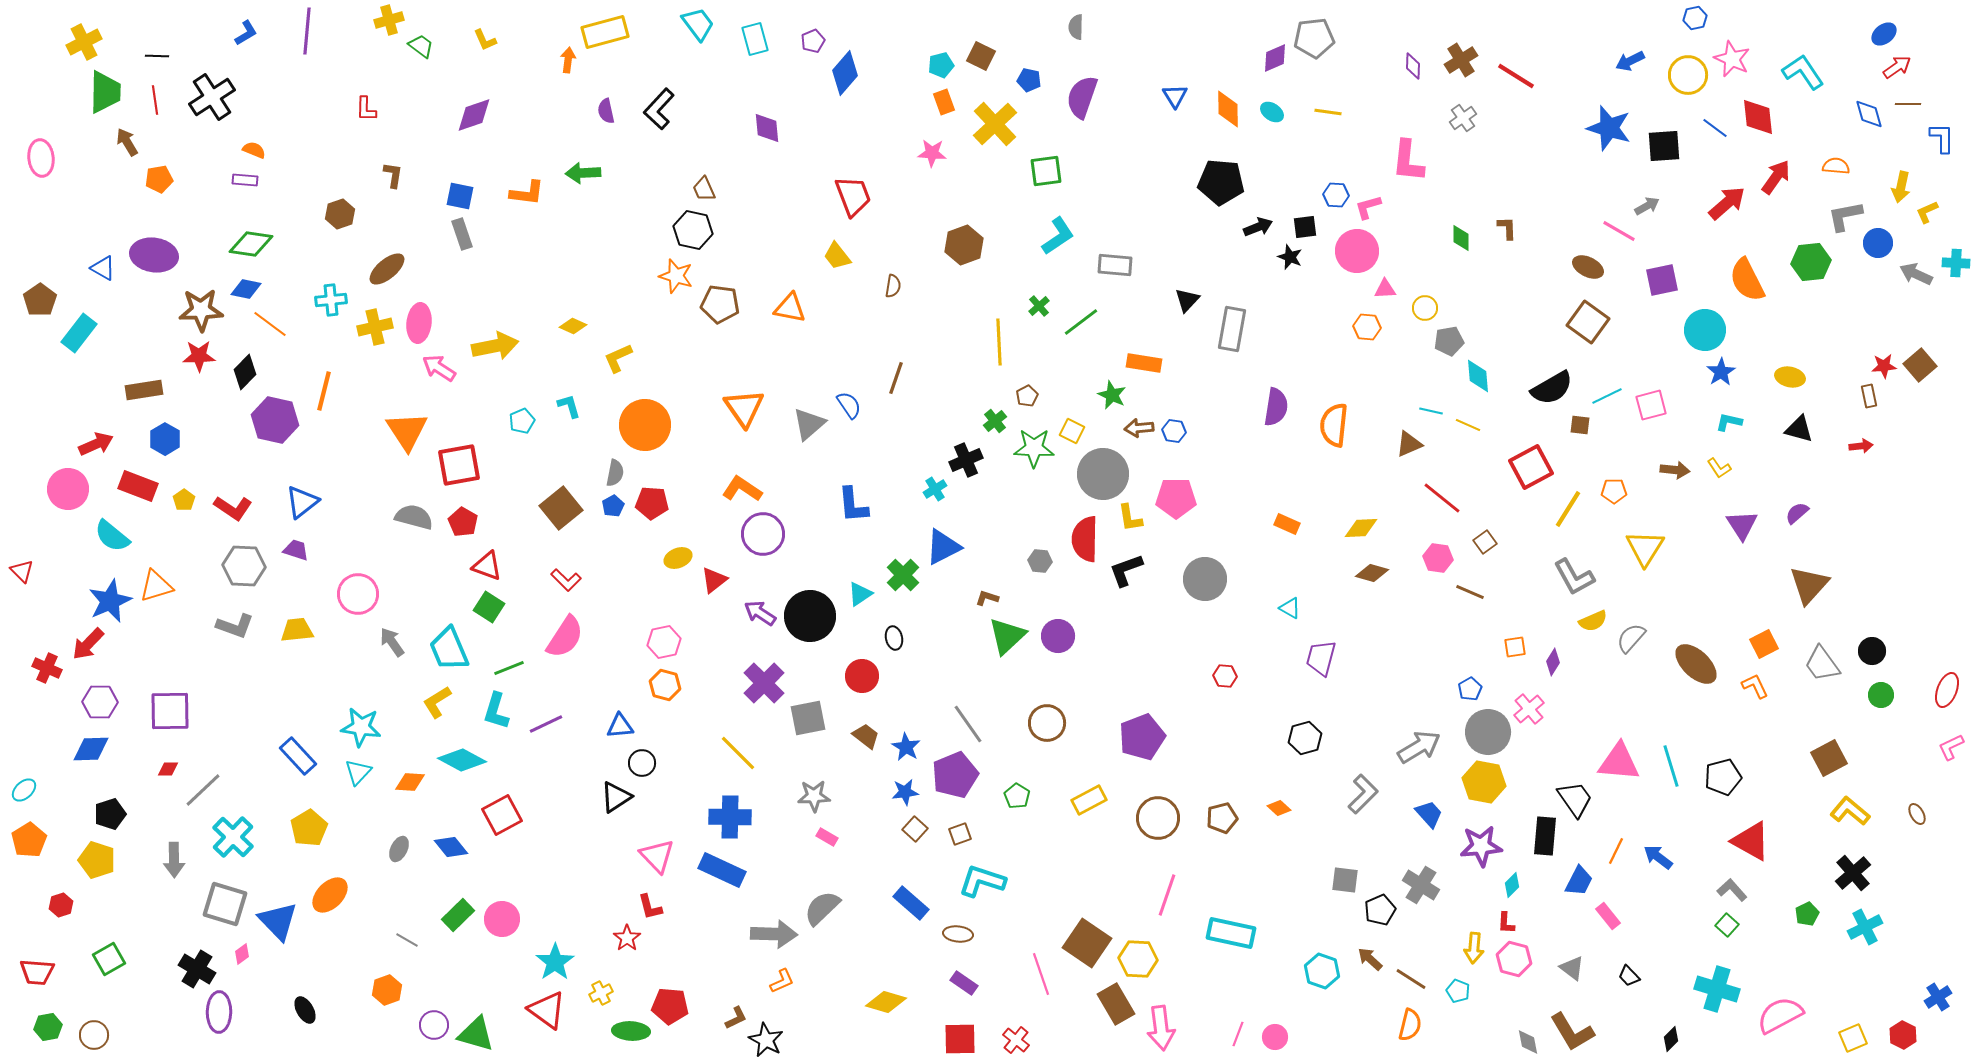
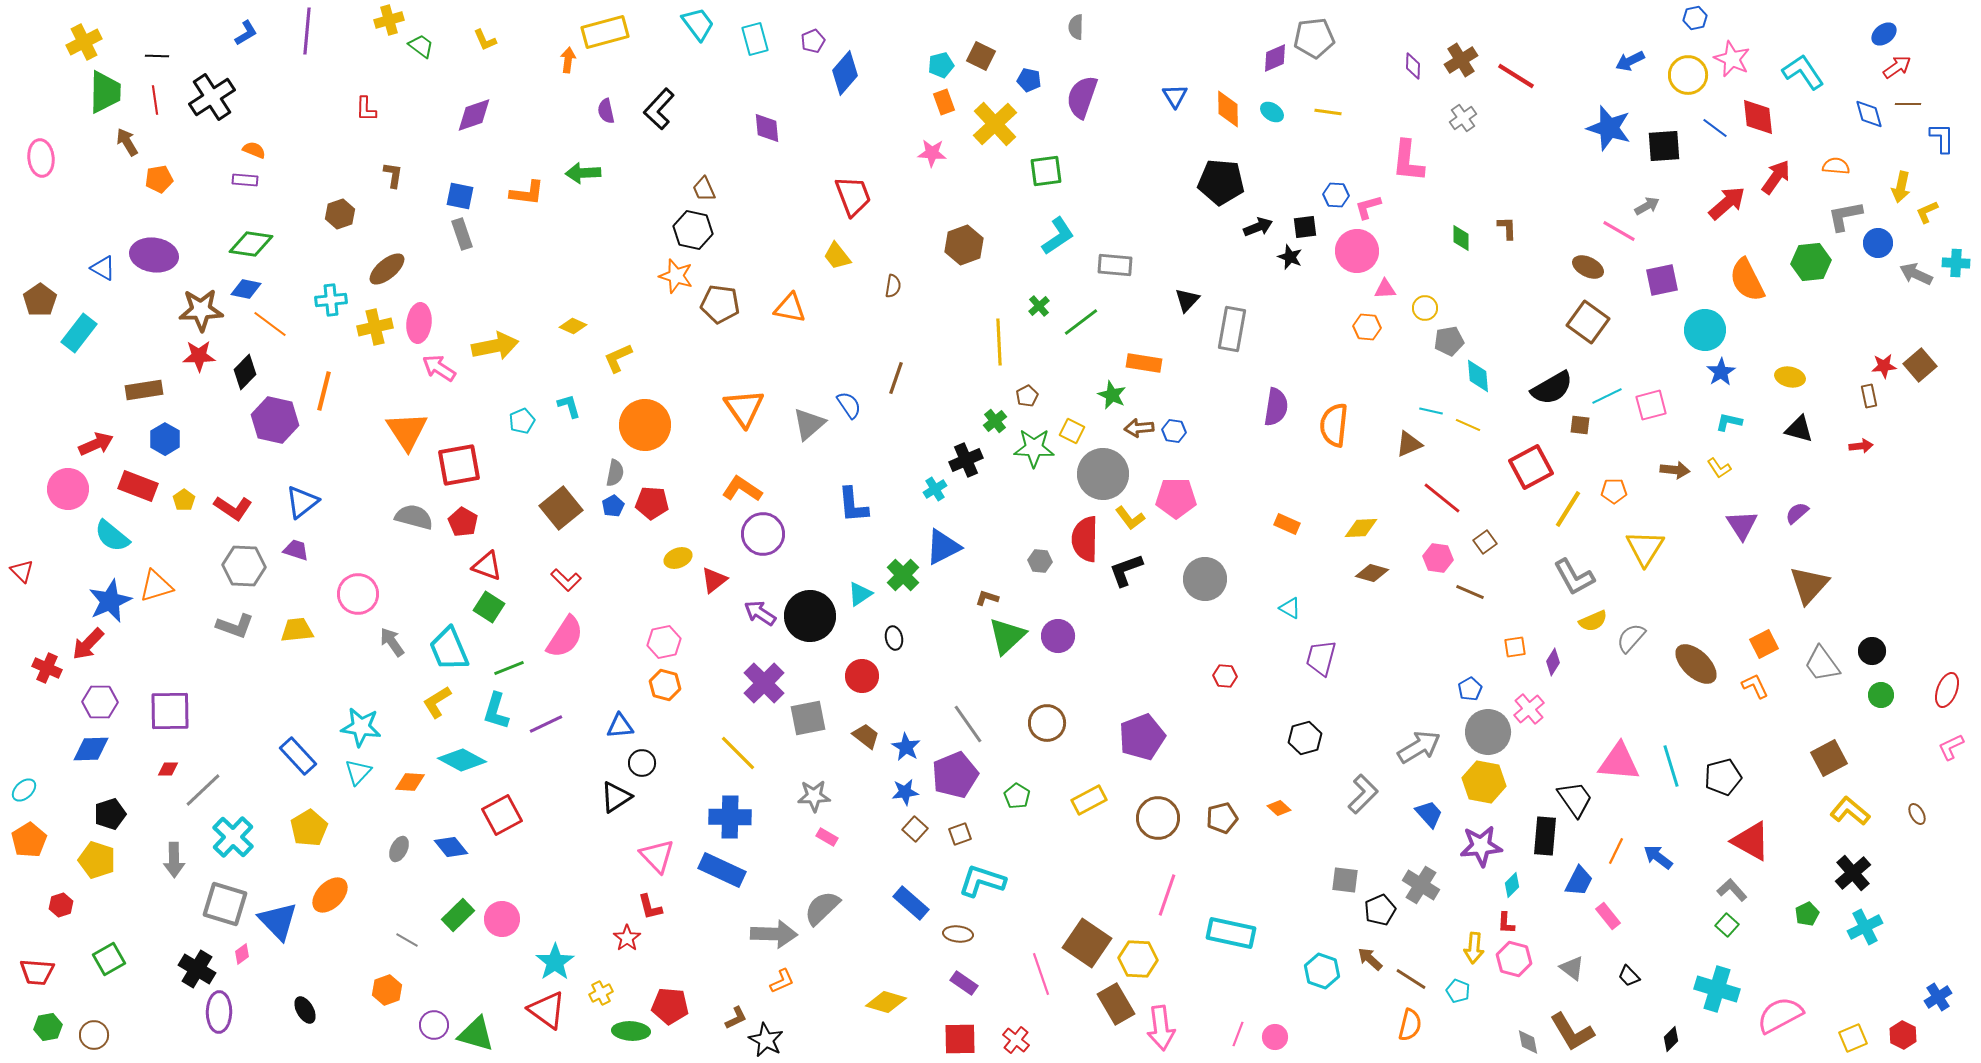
yellow L-shape at (1130, 518): rotated 28 degrees counterclockwise
